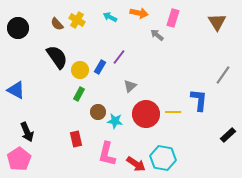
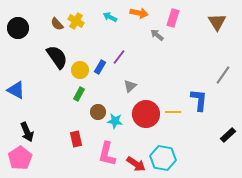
yellow cross: moved 1 px left, 1 px down
pink pentagon: moved 1 px right, 1 px up
